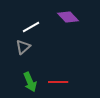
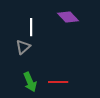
white line: rotated 60 degrees counterclockwise
